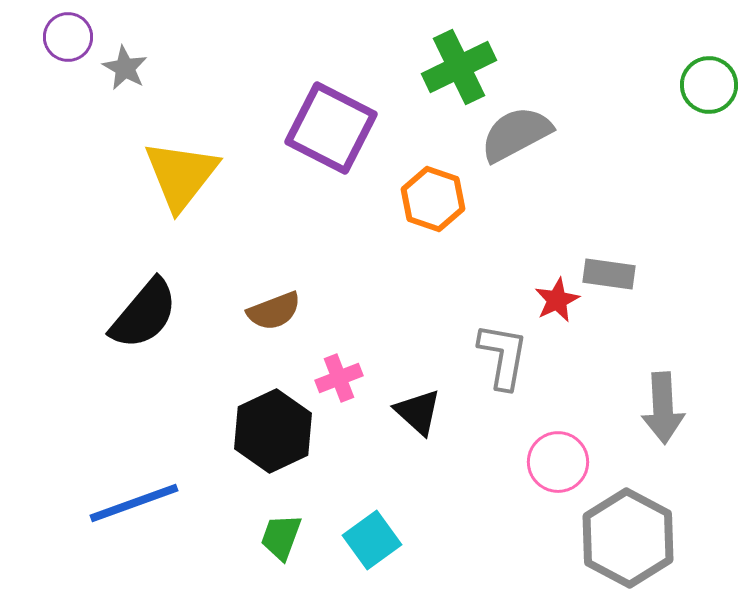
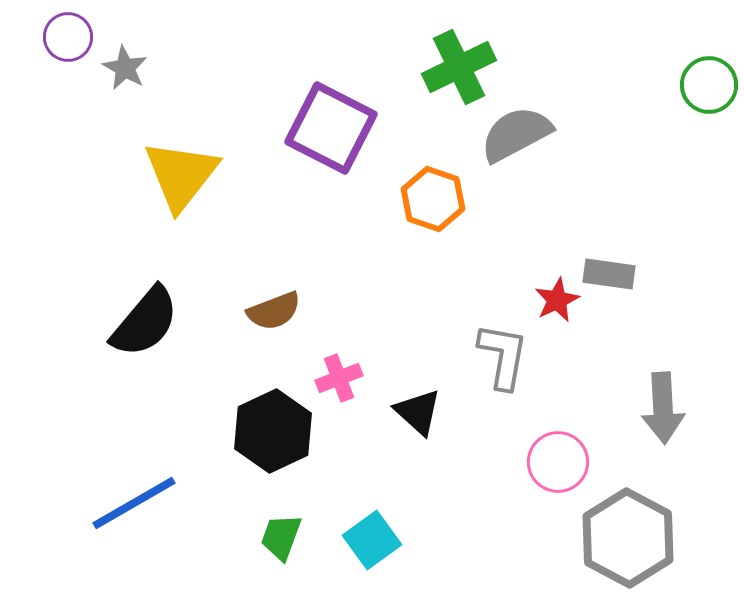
black semicircle: moved 1 px right, 8 px down
blue line: rotated 10 degrees counterclockwise
